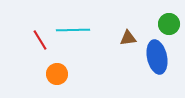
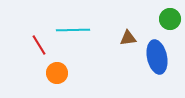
green circle: moved 1 px right, 5 px up
red line: moved 1 px left, 5 px down
orange circle: moved 1 px up
